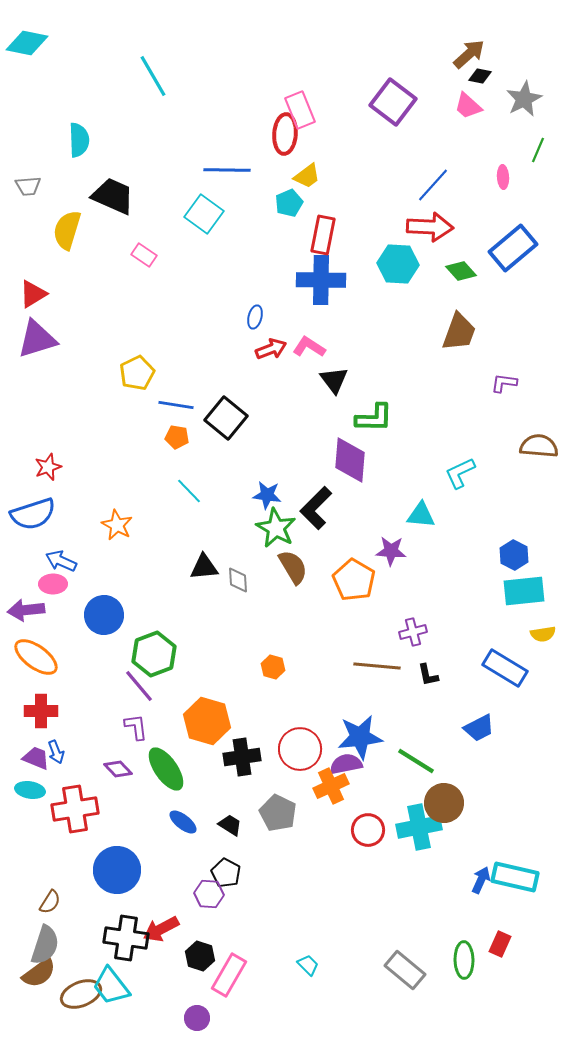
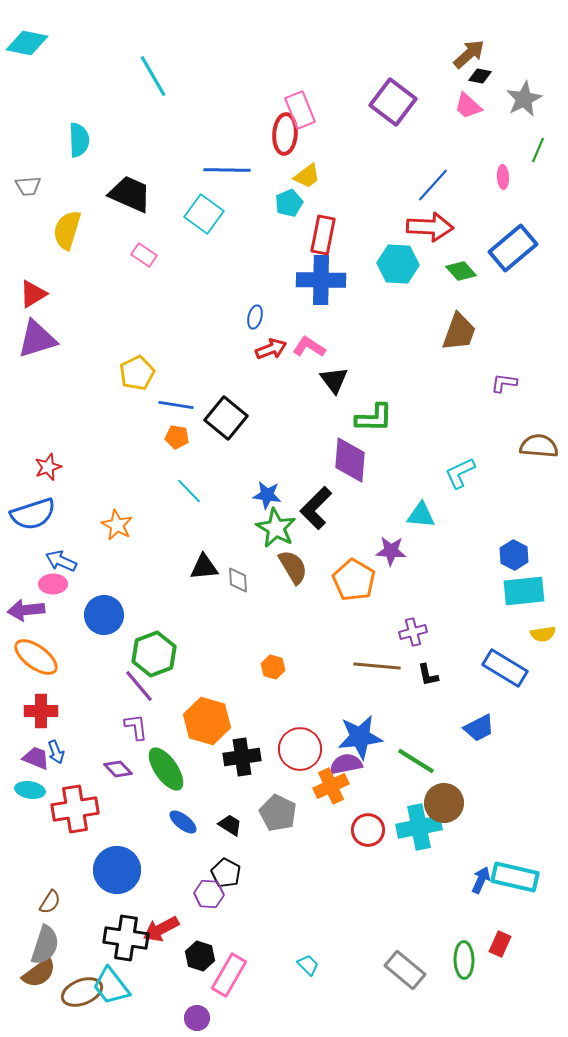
black trapezoid at (113, 196): moved 17 px right, 2 px up
brown ellipse at (81, 994): moved 1 px right, 2 px up
